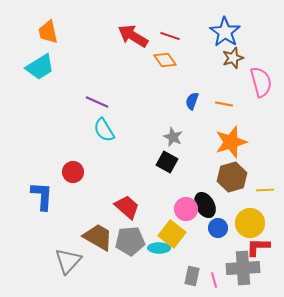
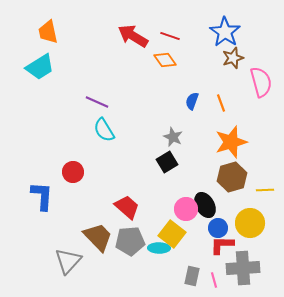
orange line: moved 3 px left, 1 px up; rotated 60 degrees clockwise
black square: rotated 30 degrees clockwise
brown trapezoid: rotated 16 degrees clockwise
red L-shape: moved 36 px left, 2 px up
